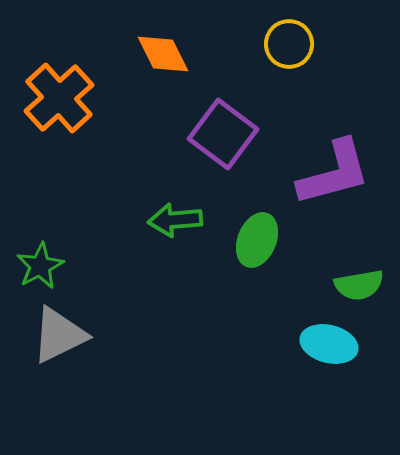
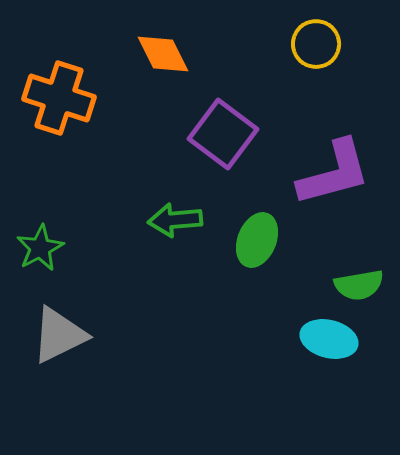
yellow circle: moved 27 px right
orange cross: rotated 30 degrees counterclockwise
green star: moved 18 px up
cyan ellipse: moved 5 px up
